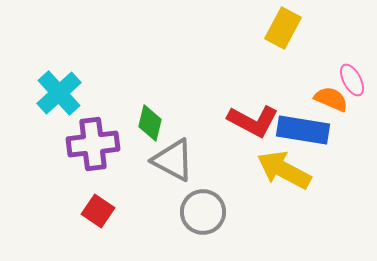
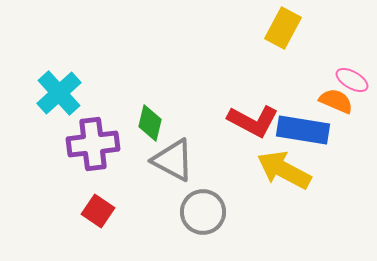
pink ellipse: rotated 32 degrees counterclockwise
orange semicircle: moved 5 px right, 2 px down
